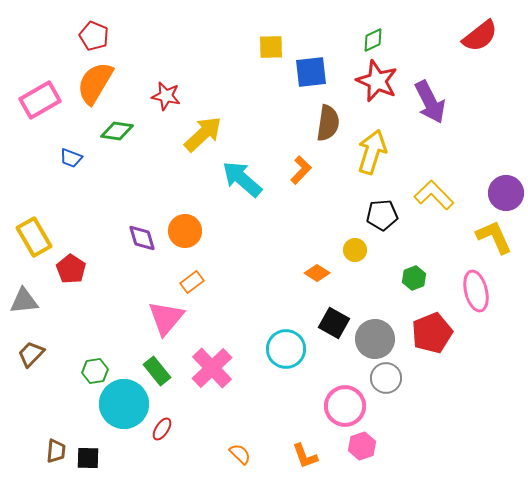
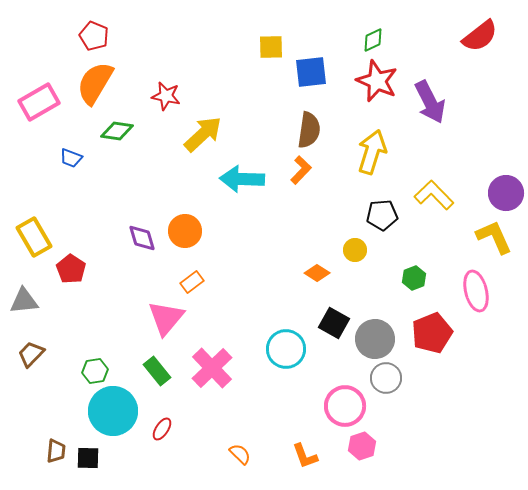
pink rectangle at (40, 100): moved 1 px left, 2 px down
brown semicircle at (328, 123): moved 19 px left, 7 px down
cyan arrow at (242, 179): rotated 39 degrees counterclockwise
cyan circle at (124, 404): moved 11 px left, 7 px down
